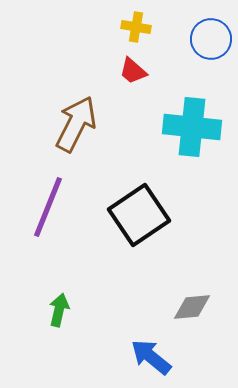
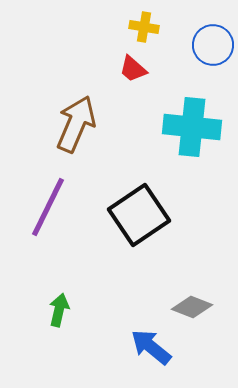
yellow cross: moved 8 px right
blue circle: moved 2 px right, 6 px down
red trapezoid: moved 2 px up
brown arrow: rotated 4 degrees counterclockwise
purple line: rotated 4 degrees clockwise
gray diamond: rotated 27 degrees clockwise
blue arrow: moved 10 px up
